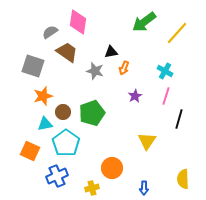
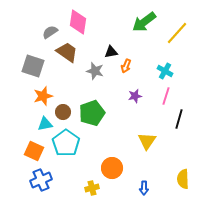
orange arrow: moved 2 px right, 2 px up
purple star: rotated 16 degrees clockwise
orange square: moved 4 px right
blue cross: moved 16 px left, 4 px down
